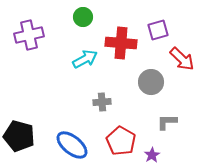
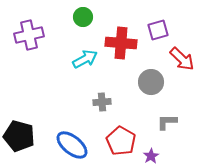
purple star: moved 1 px left, 1 px down
